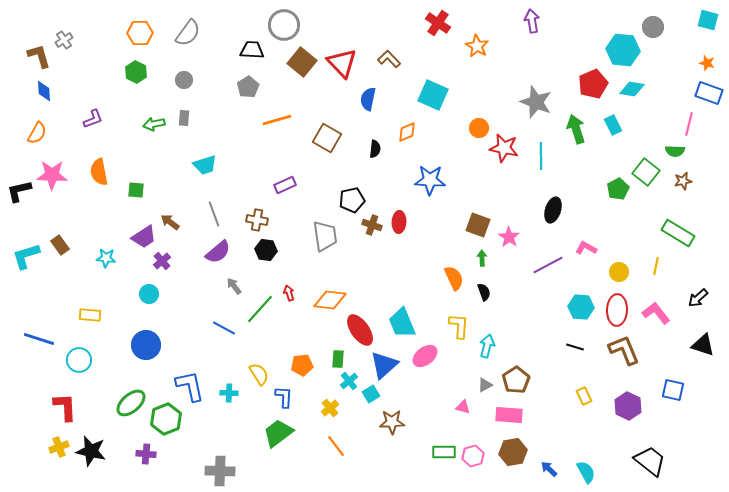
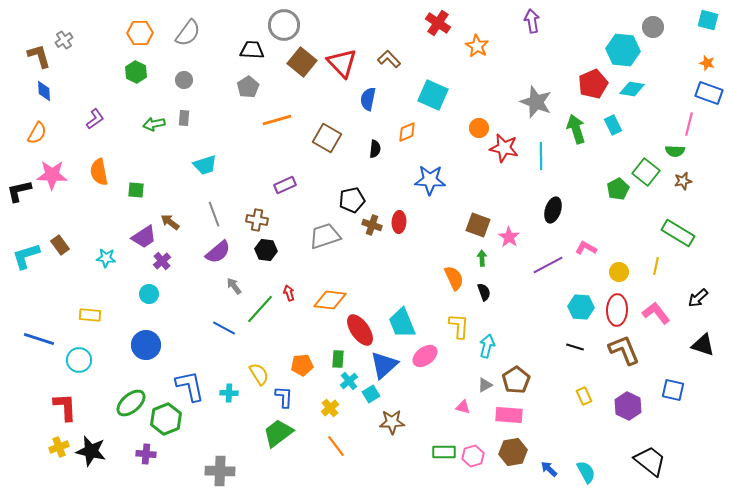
purple L-shape at (93, 119): moved 2 px right; rotated 15 degrees counterclockwise
gray trapezoid at (325, 236): rotated 100 degrees counterclockwise
